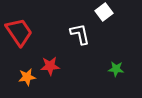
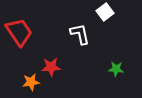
white square: moved 1 px right
red star: moved 1 px right, 1 px down
orange star: moved 4 px right, 5 px down
